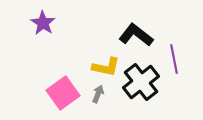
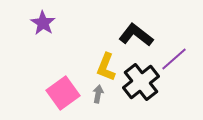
purple line: rotated 60 degrees clockwise
yellow L-shape: rotated 100 degrees clockwise
gray arrow: rotated 12 degrees counterclockwise
